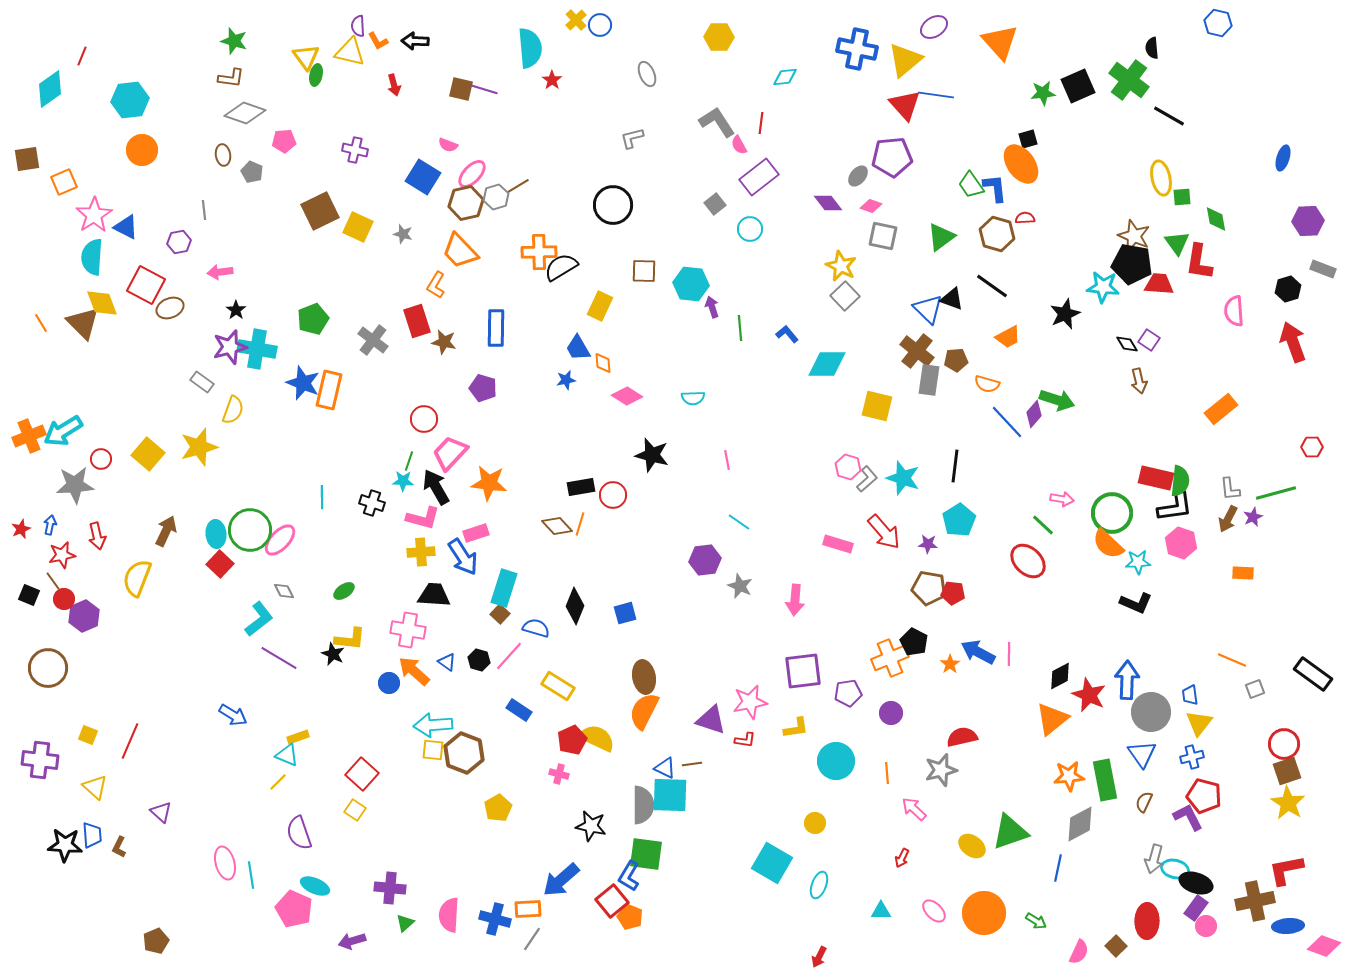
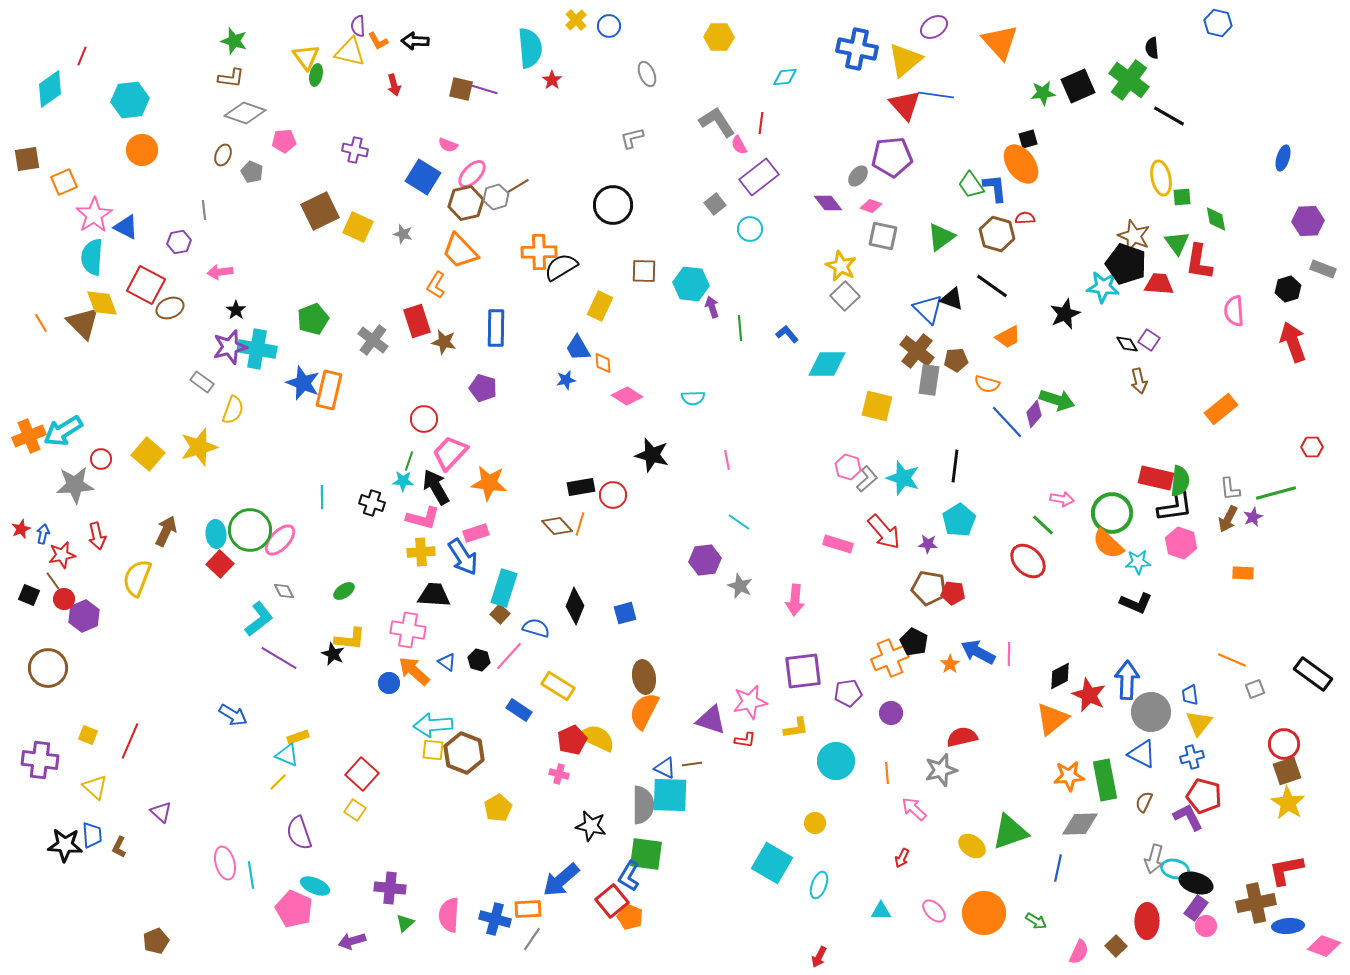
blue circle at (600, 25): moved 9 px right, 1 px down
brown ellipse at (223, 155): rotated 30 degrees clockwise
black pentagon at (1132, 264): moved 6 px left; rotated 9 degrees clockwise
blue arrow at (50, 525): moved 7 px left, 9 px down
blue triangle at (1142, 754): rotated 28 degrees counterclockwise
gray diamond at (1080, 824): rotated 27 degrees clockwise
brown cross at (1255, 901): moved 1 px right, 2 px down
